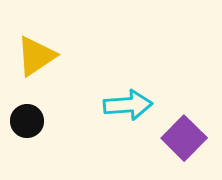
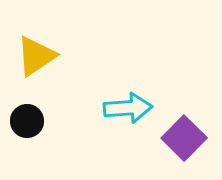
cyan arrow: moved 3 px down
